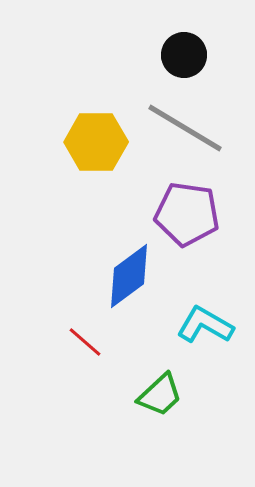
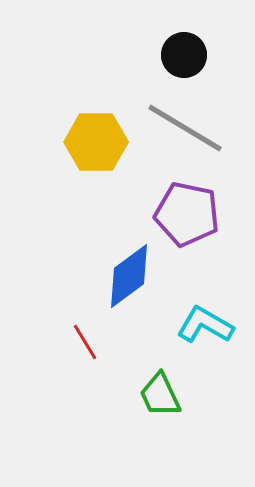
purple pentagon: rotated 4 degrees clockwise
red line: rotated 18 degrees clockwise
green trapezoid: rotated 108 degrees clockwise
